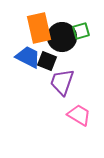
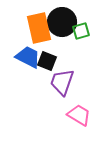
black circle: moved 15 px up
